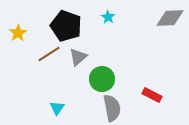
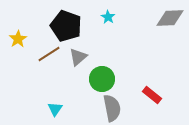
yellow star: moved 6 px down
red rectangle: rotated 12 degrees clockwise
cyan triangle: moved 2 px left, 1 px down
